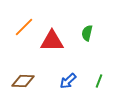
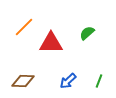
green semicircle: rotated 35 degrees clockwise
red triangle: moved 1 px left, 2 px down
